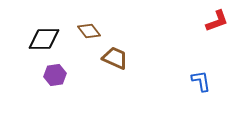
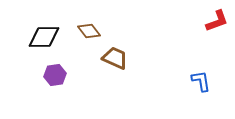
black diamond: moved 2 px up
